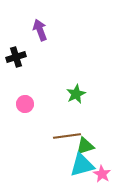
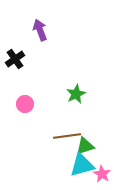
black cross: moved 1 px left, 2 px down; rotated 18 degrees counterclockwise
